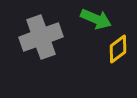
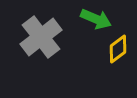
gray cross: rotated 18 degrees counterclockwise
